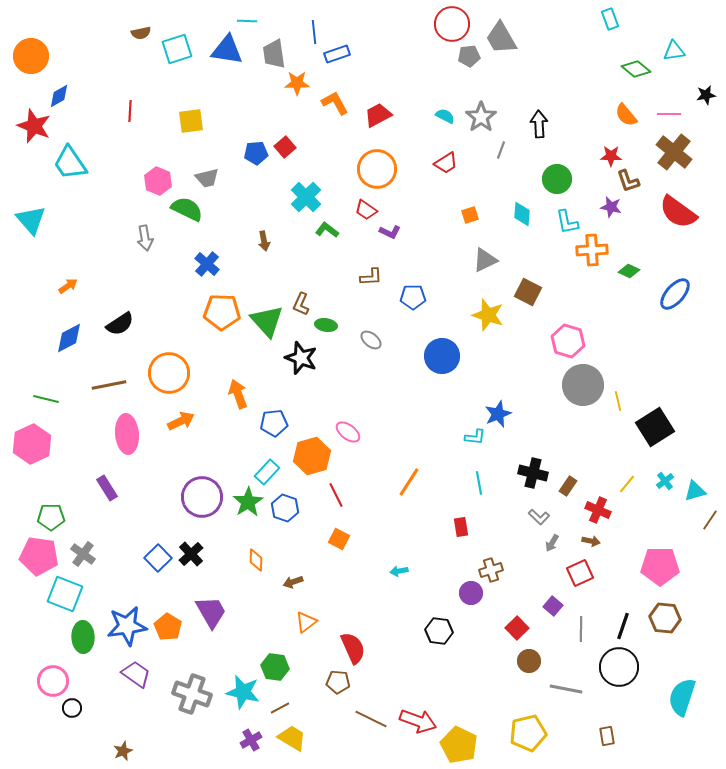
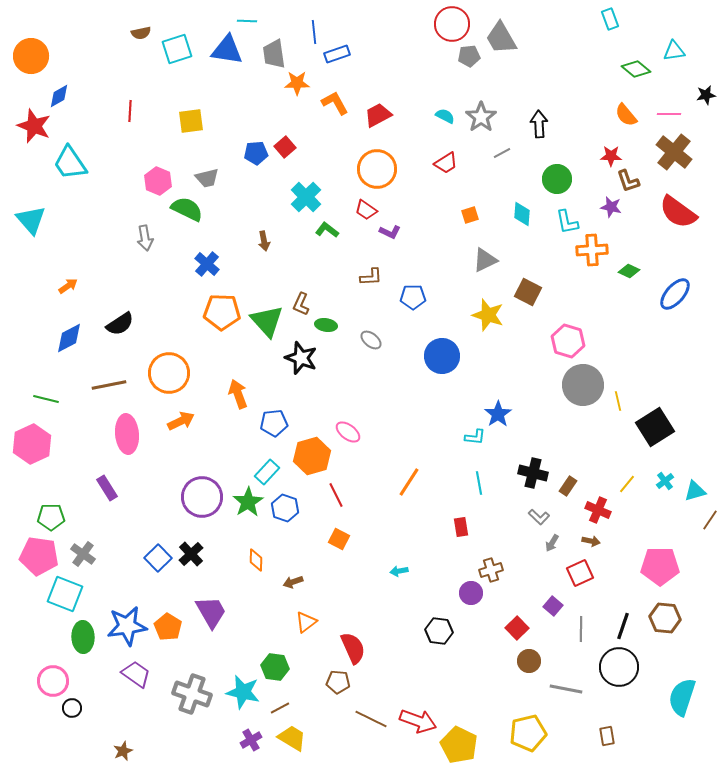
gray line at (501, 150): moved 1 px right, 3 px down; rotated 42 degrees clockwise
blue star at (498, 414): rotated 12 degrees counterclockwise
